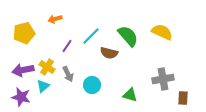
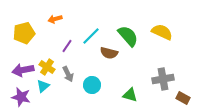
brown rectangle: rotated 64 degrees counterclockwise
